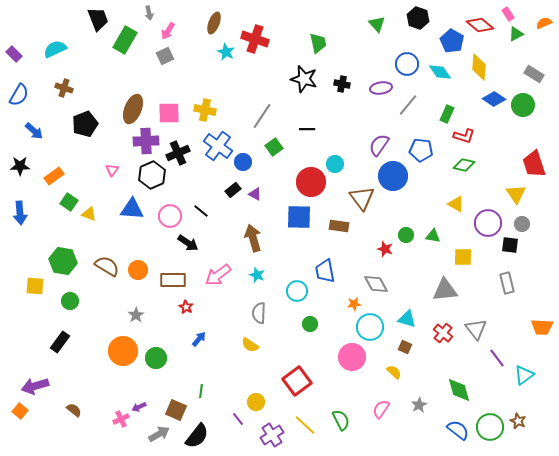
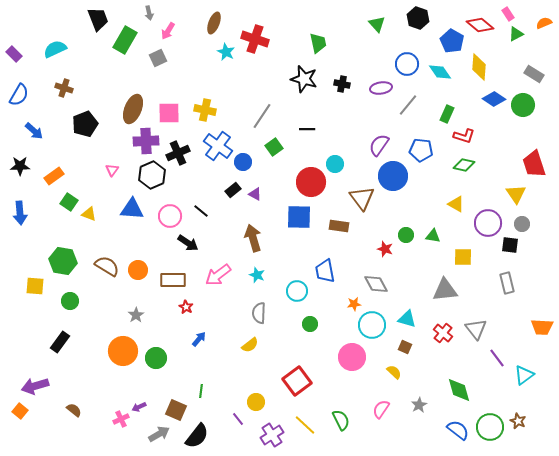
gray square at (165, 56): moved 7 px left, 2 px down
cyan circle at (370, 327): moved 2 px right, 2 px up
yellow semicircle at (250, 345): rotated 72 degrees counterclockwise
